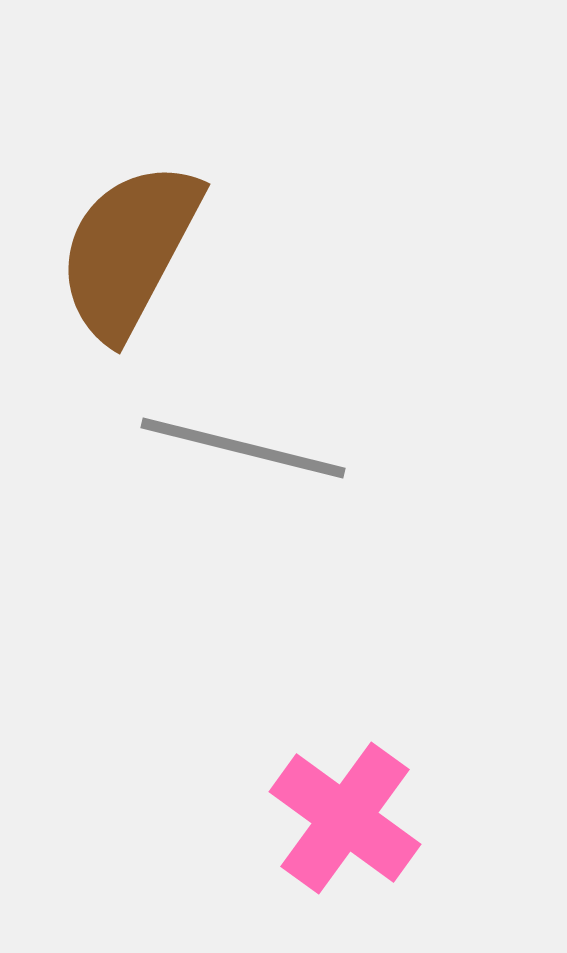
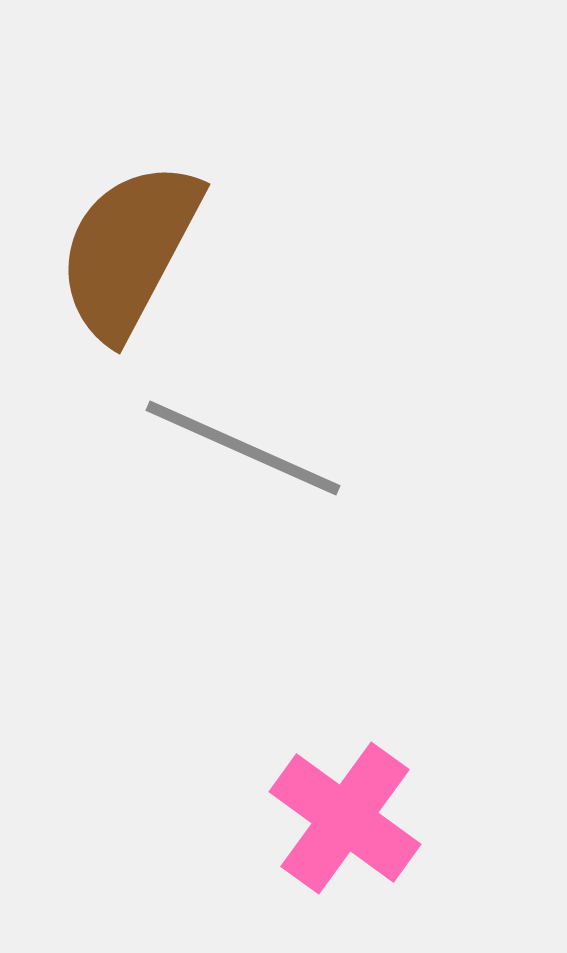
gray line: rotated 10 degrees clockwise
